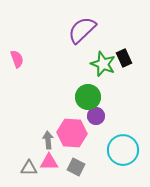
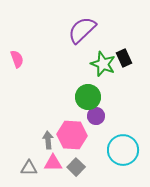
pink hexagon: moved 2 px down
pink triangle: moved 4 px right, 1 px down
gray square: rotated 18 degrees clockwise
